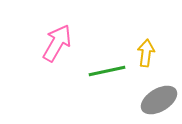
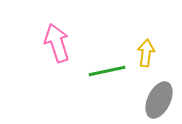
pink arrow: rotated 48 degrees counterclockwise
gray ellipse: rotated 33 degrees counterclockwise
